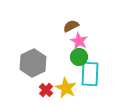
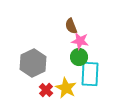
brown semicircle: rotated 84 degrees counterclockwise
pink star: moved 1 px right; rotated 18 degrees counterclockwise
